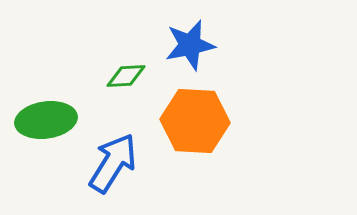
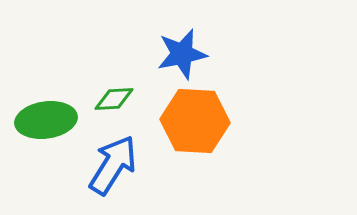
blue star: moved 8 px left, 9 px down
green diamond: moved 12 px left, 23 px down
blue arrow: moved 2 px down
